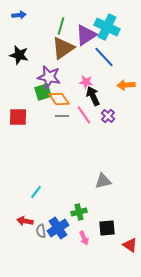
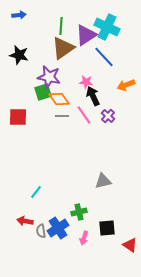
green line: rotated 12 degrees counterclockwise
orange arrow: rotated 18 degrees counterclockwise
pink arrow: rotated 40 degrees clockwise
